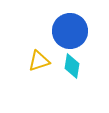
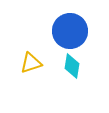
yellow triangle: moved 8 px left, 2 px down
